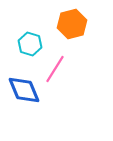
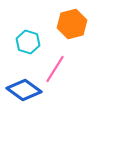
cyan hexagon: moved 2 px left, 2 px up
blue diamond: rotated 32 degrees counterclockwise
